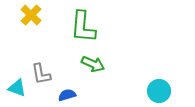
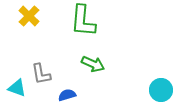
yellow cross: moved 2 px left, 1 px down
green L-shape: moved 6 px up
cyan circle: moved 2 px right, 1 px up
